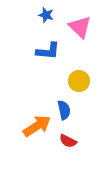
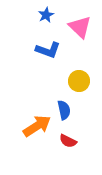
blue star: rotated 28 degrees clockwise
blue L-shape: moved 1 px up; rotated 15 degrees clockwise
